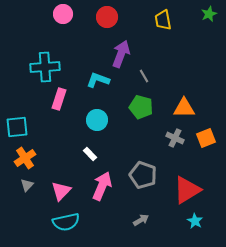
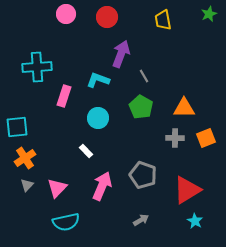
pink circle: moved 3 px right
cyan cross: moved 8 px left
pink rectangle: moved 5 px right, 3 px up
green pentagon: rotated 15 degrees clockwise
cyan circle: moved 1 px right, 2 px up
gray cross: rotated 24 degrees counterclockwise
white rectangle: moved 4 px left, 3 px up
pink triangle: moved 4 px left, 3 px up
